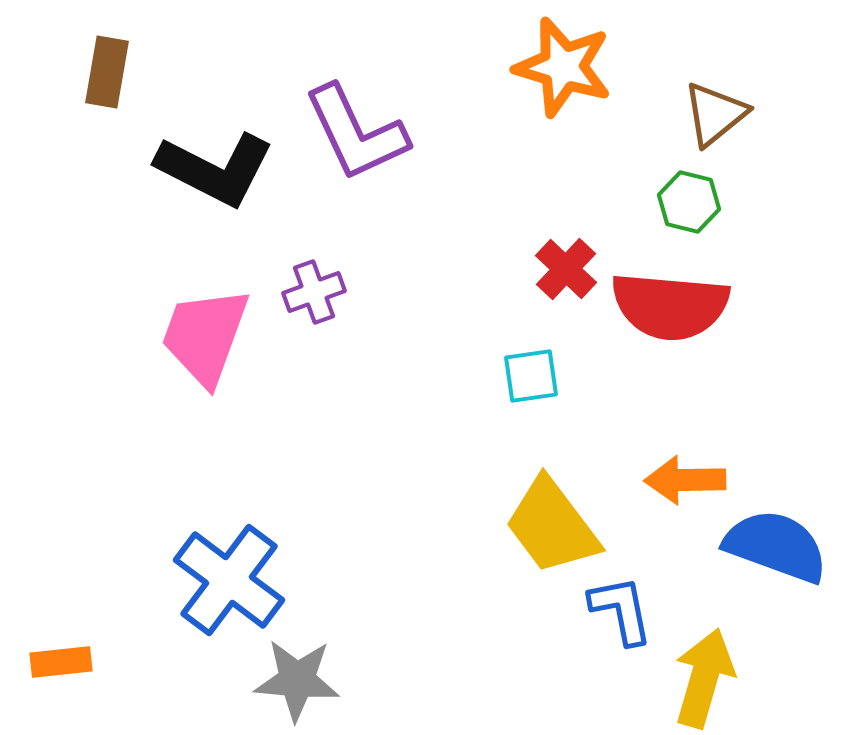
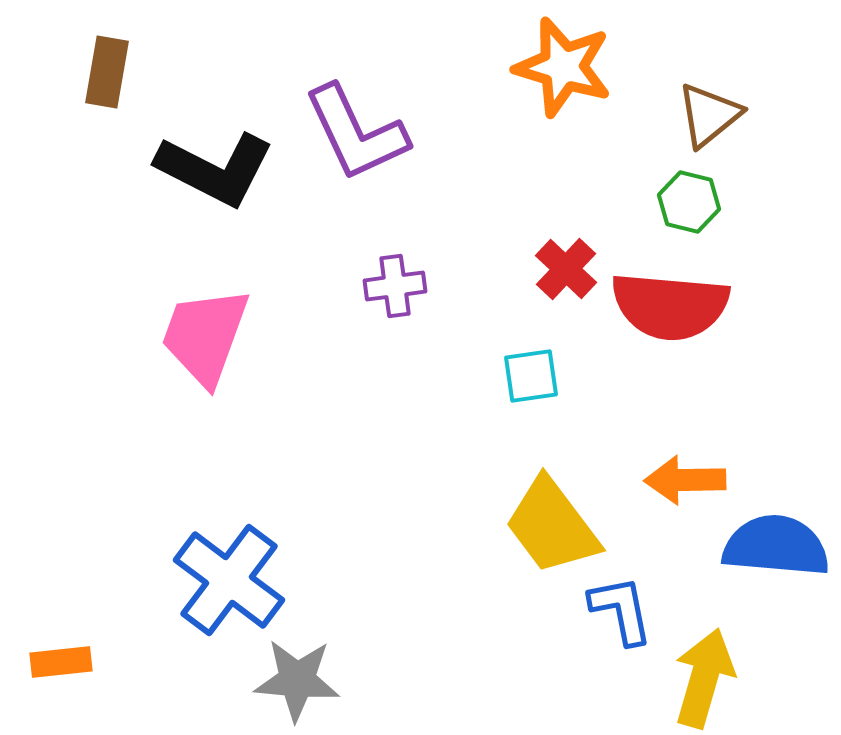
brown triangle: moved 6 px left, 1 px down
purple cross: moved 81 px right, 6 px up; rotated 12 degrees clockwise
blue semicircle: rotated 15 degrees counterclockwise
